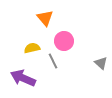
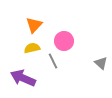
orange triangle: moved 11 px left, 7 px down; rotated 24 degrees clockwise
